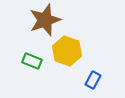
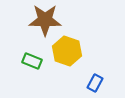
brown star: rotated 20 degrees clockwise
blue rectangle: moved 2 px right, 3 px down
